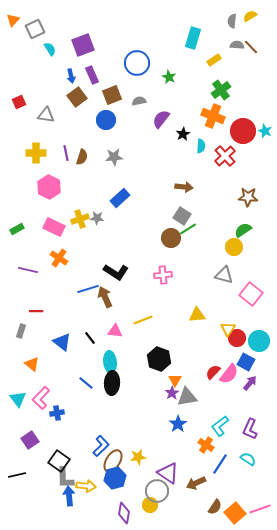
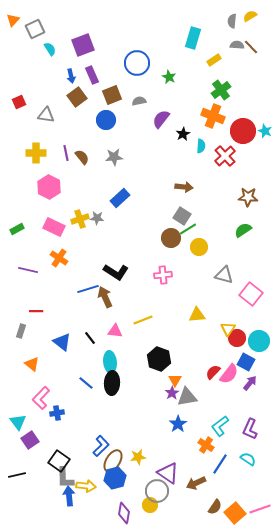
brown semicircle at (82, 157): rotated 56 degrees counterclockwise
yellow circle at (234, 247): moved 35 px left
cyan triangle at (18, 399): moved 23 px down
